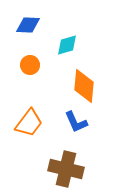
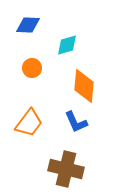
orange circle: moved 2 px right, 3 px down
